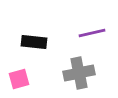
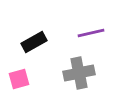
purple line: moved 1 px left
black rectangle: rotated 35 degrees counterclockwise
